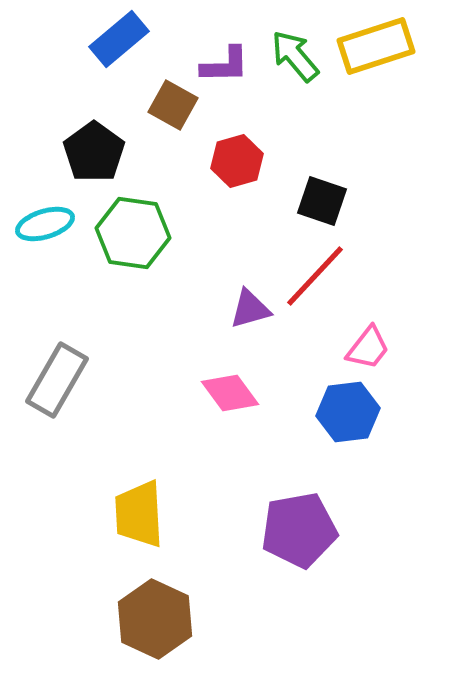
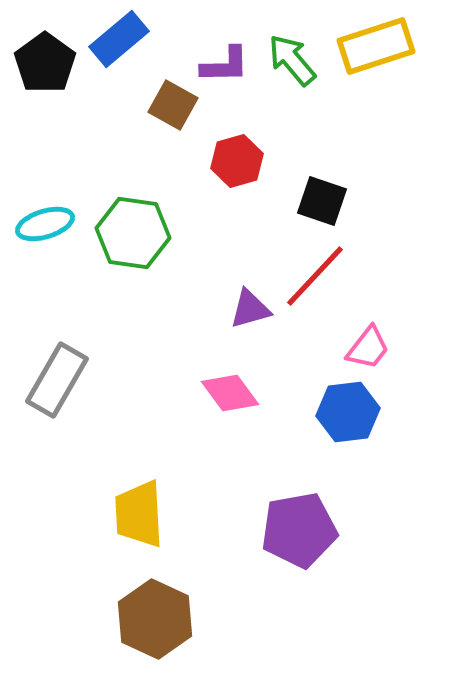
green arrow: moved 3 px left, 4 px down
black pentagon: moved 49 px left, 89 px up
